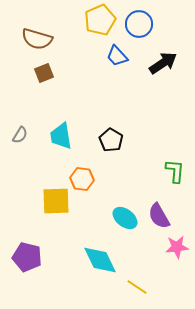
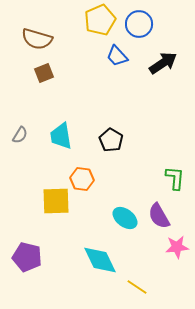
green L-shape: moved 7 px down
